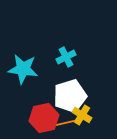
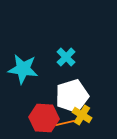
cyan cross: rotated 18 degrees counterclockwise
white pentagon: moved 2 px right
red hexagon: rotated 16 degrees clockwise
